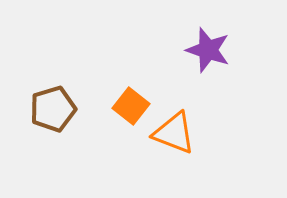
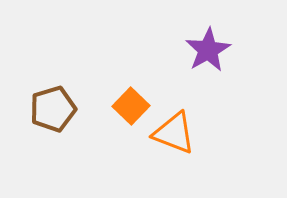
purple star: rotated 24 degrees clockwise
orange square: rotated 6 degrees clockwise
